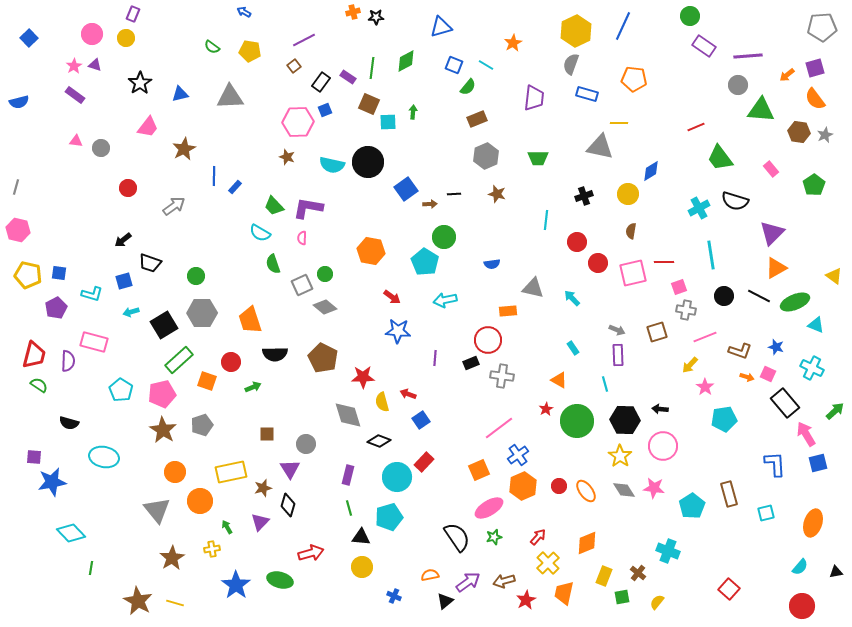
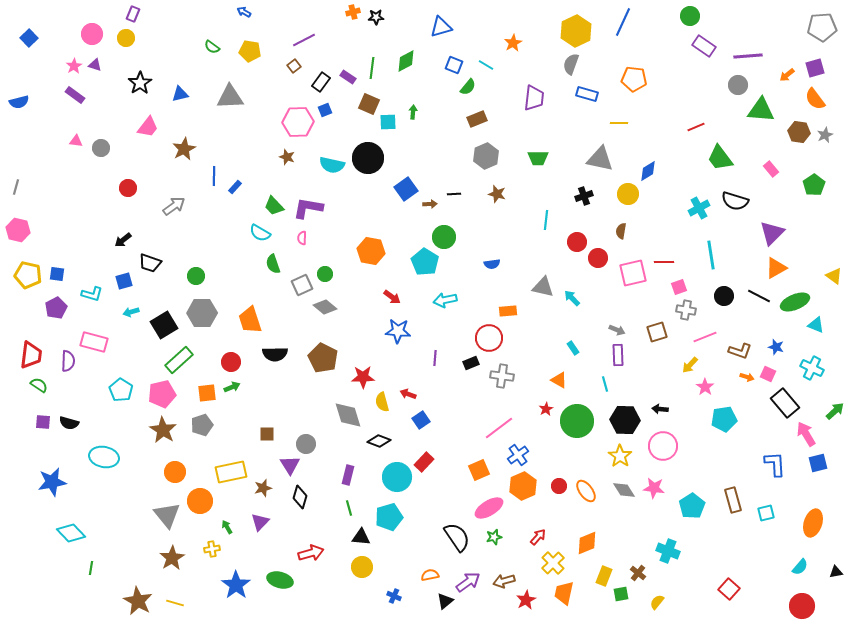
blue line at (623, 26): moved 4 px up
gray triangle at (600, 147): moved 12 px down
black circle at (368, 162): moved 4 px up
blue diamond at (651, 171): moved 3 px left
brown semicircle at (631, 231): moved 10 px left
red circle at (598, 263): moved 5 px up
blue square at (59, 273): moved 2 px left, 1 px down
gray triangle at (533, 288): moved 10 px right, 1 px up
red circle at (488, 340): moved 1 px right, 2 px up
red trapezoid at (34, 355): moved 3 px left; rotated 8 degrees counterclockwise
orange square at (207, 381): moved 12 px down; rotated 24 degrees counterclockwise
green arrow at (253, 387): moved 21 px left
purple square at (34, 457): moved 9 px right, 35 px up
purple triangle at (290, 469): moved 4 px up
brown rectangle at (729, 494): moved 4 px right, 6 px down
black diamond at (288, 505): moved 12 px right, 8 px up
gray triangle at (157, 510): moved 10 px right, 5 px down
yellow cross at (548, 563): moved 5 px right
green square at (622, 597): moved 1 px left, 3 px up
